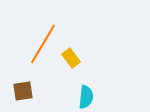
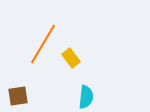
brown square: moved 5 px left, 5 px down
